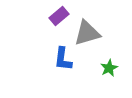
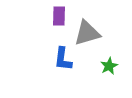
purple rectangle: rotated 48 degrees counterclockwise
green star: moved 2 px up
